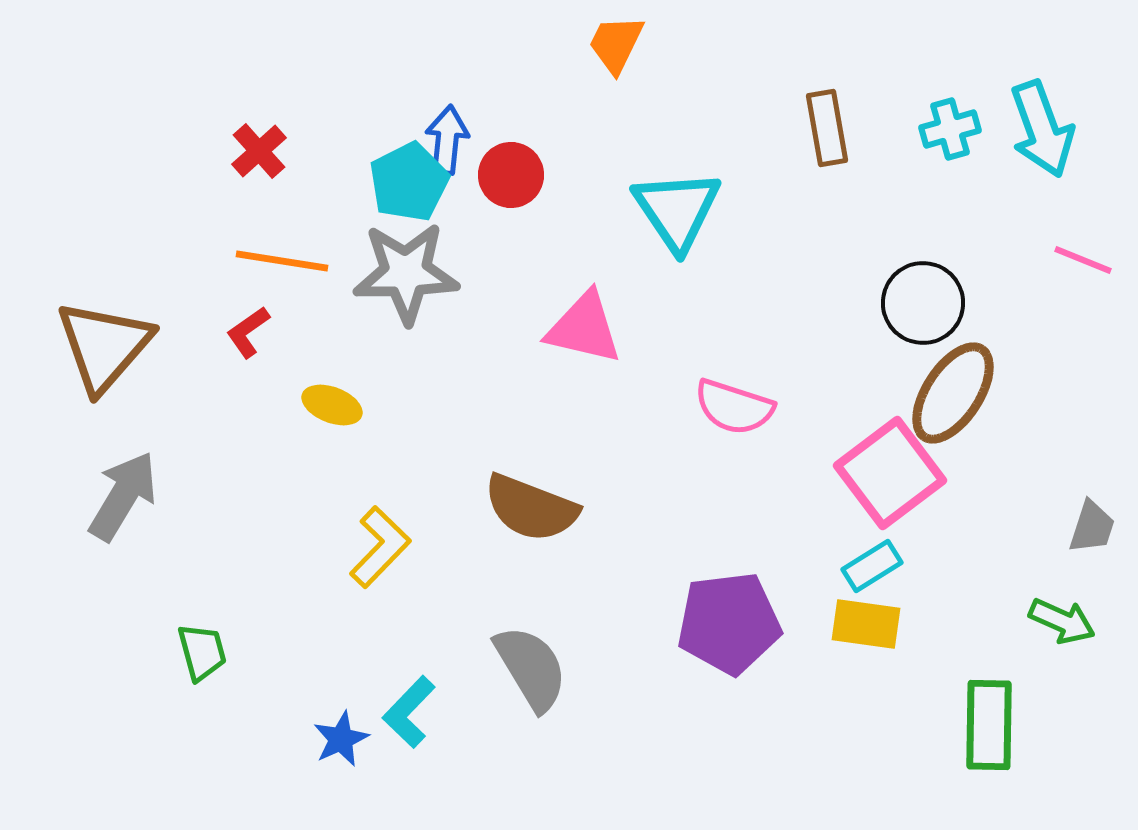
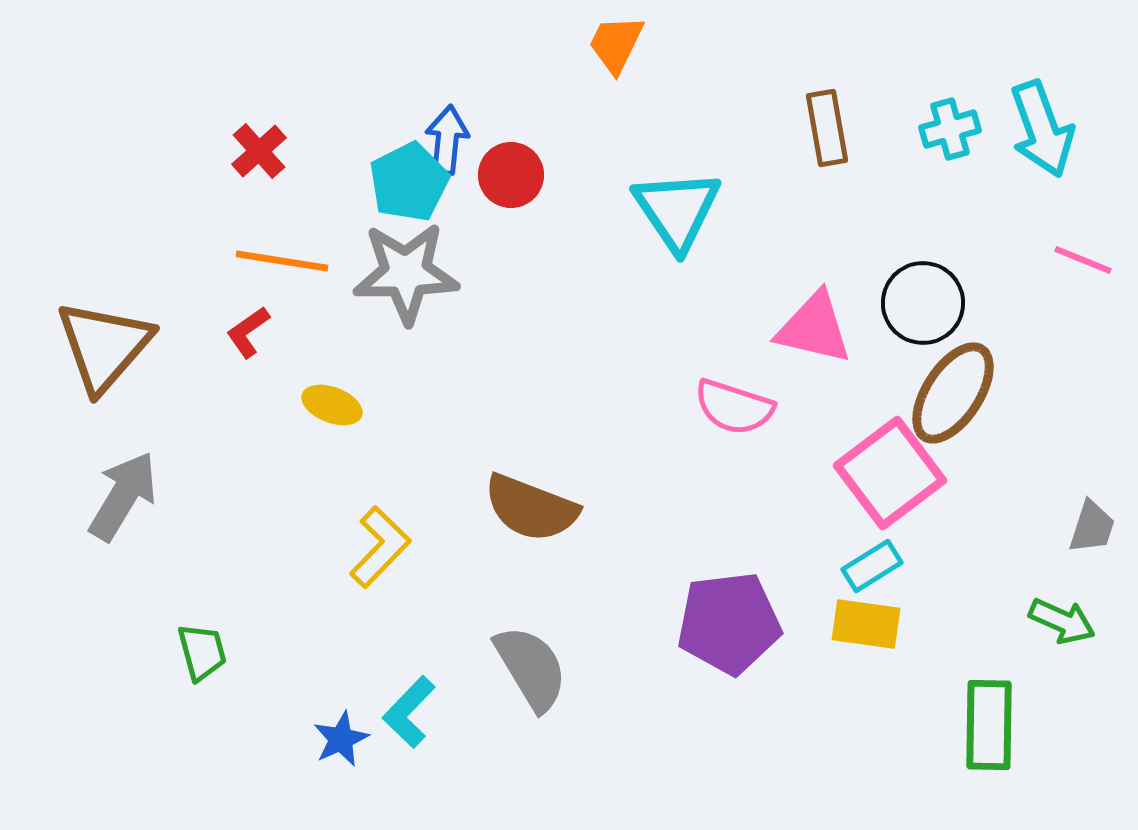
pink triangle: moved 230 px right
